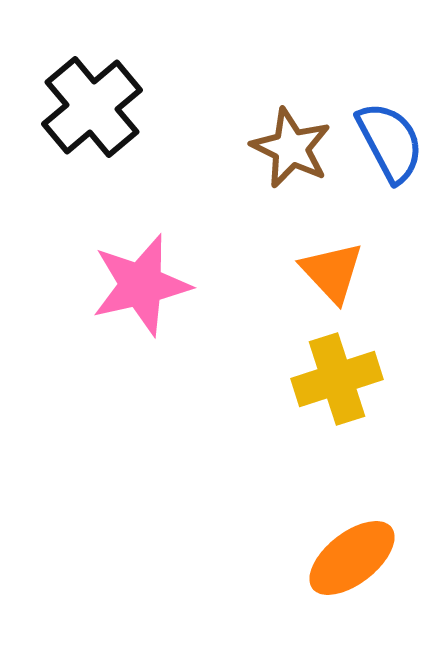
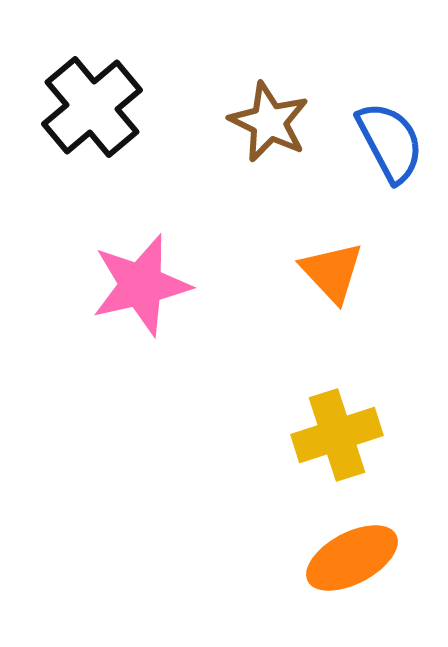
brown star: moved 22 px left, 26 px up
yellow cross: moved 56 px down
orange ellipse: rotated 10 degrees clockwise
